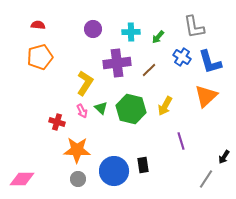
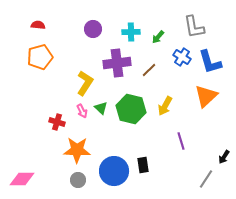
gray circle: moved 1 px down
